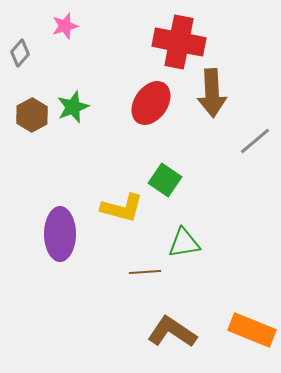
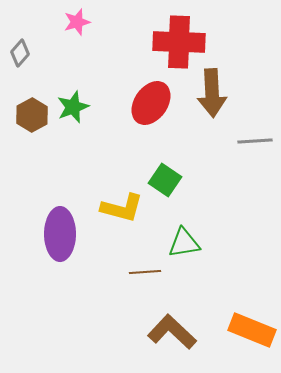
pink star: moved 12 px right, 4 px up
red cross: rotated 9 degrees counterclockwise
gray line: rotated 36 degrees clockwise
brown L-shape: rotated 9 degrees clockwise
